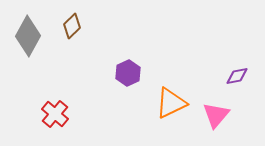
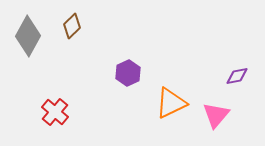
red cross: moved 2 px up
